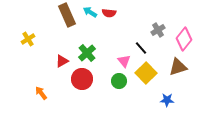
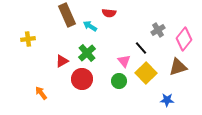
cyan arrow: moved 14 px down
yellow cross: rotated 24 degrees clockwise
